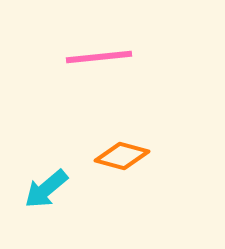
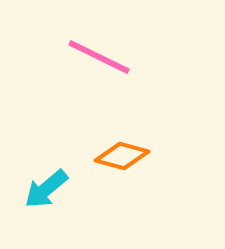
pink line: rotated 32 degrees clockwise
